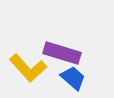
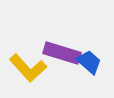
blue trapezoid: moved 16 px right, 16 px up
